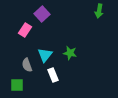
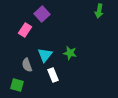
green square: rotated 16 degrees clockwise
